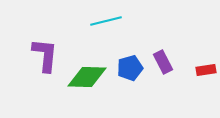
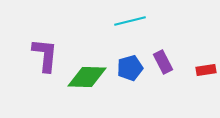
cyan line: moved 24 px right
